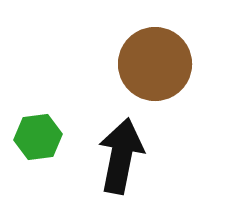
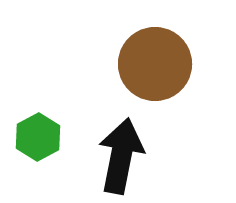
green hexagon: rotated 21 degrees counterclockwise
